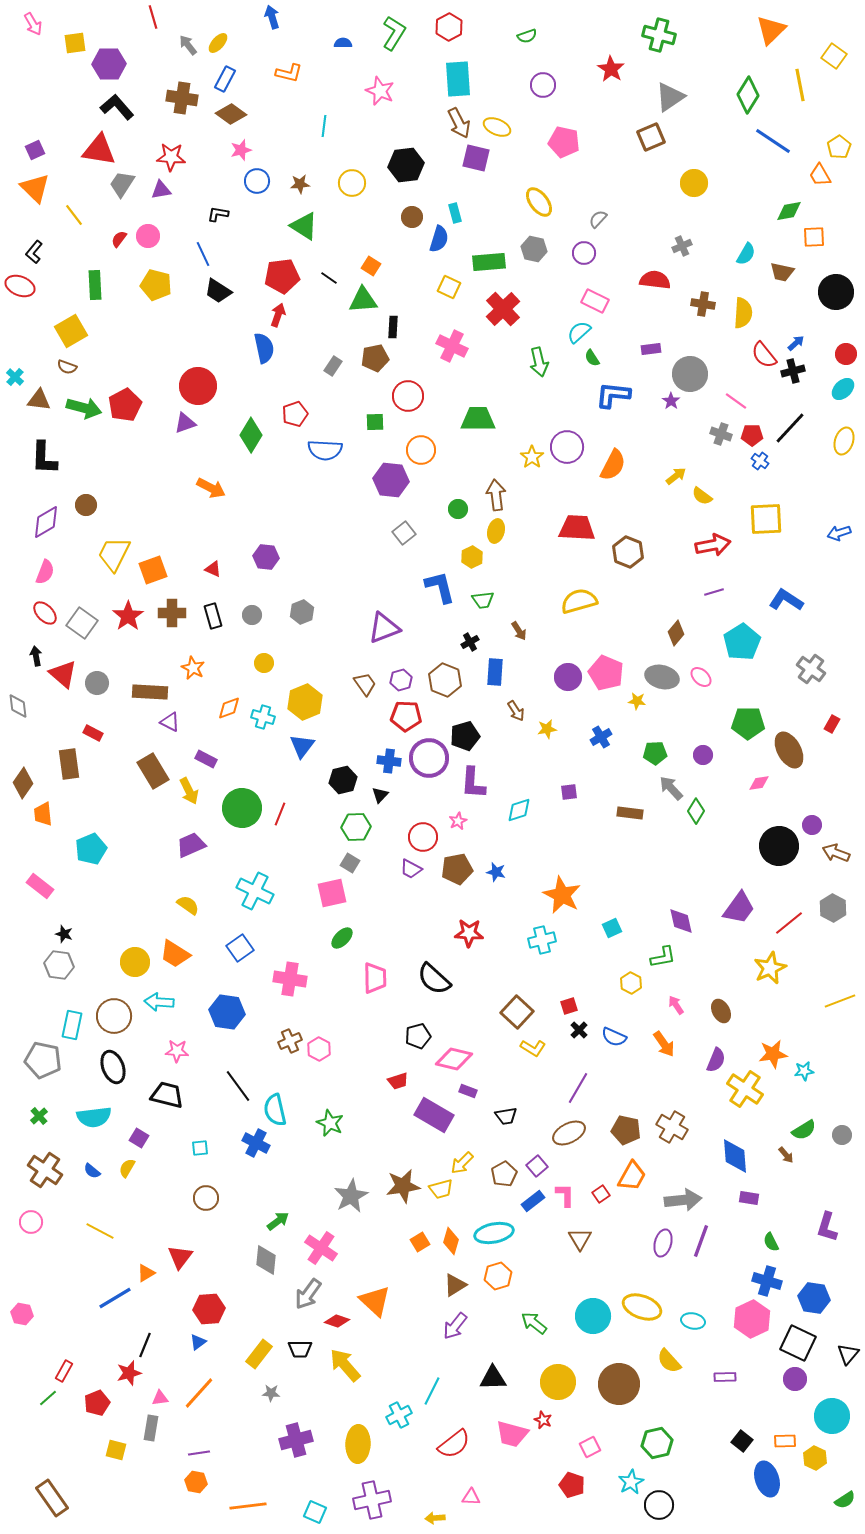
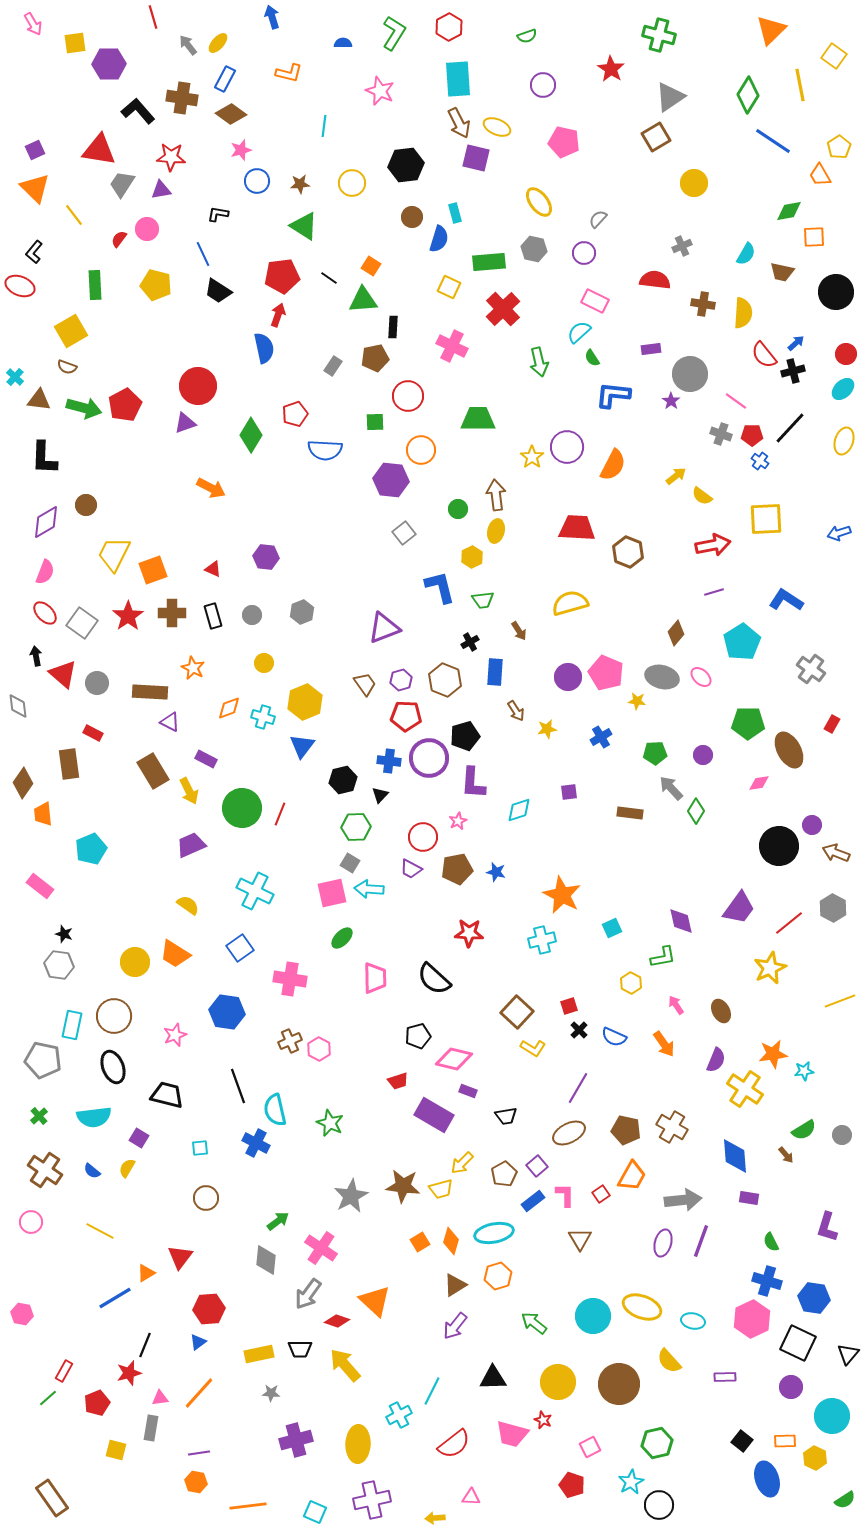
black L-shape at (117, 107): moved 21 px right, 4 px down
brown square at (651, 137): moved 5 px right; rotated 8 degrees counterclockwise
pink circle at (148, 236): moved 1 px left, 7 px up
yellow semicircle at (579, 601): moved 9 px left, 2 px down
cyan arrow at (159, 1002): moved 210 px right, 113 px up
pink star at (177, 1051): moved 2 px left, 16 px up; rotated 25 degrees counterclockwise
black line at (238, 1086): rotated 16 degrees clockwise
brown star at (403, 1186): rotated 16 degrees clockwise
yellow rectangle at (259, 1354): rotated 40 degrees clockwise
purple circle at (795, 1379): moved 4 px left, 8 px down
